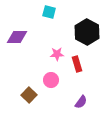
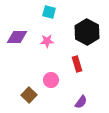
pink star: moved 10 px left, 13 px up
